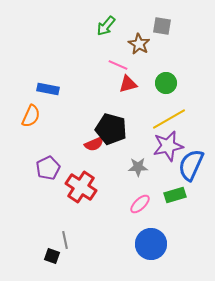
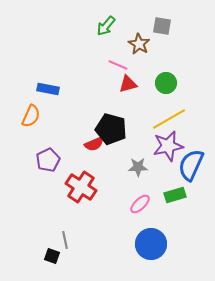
purple pentagon: moved 8 px up
